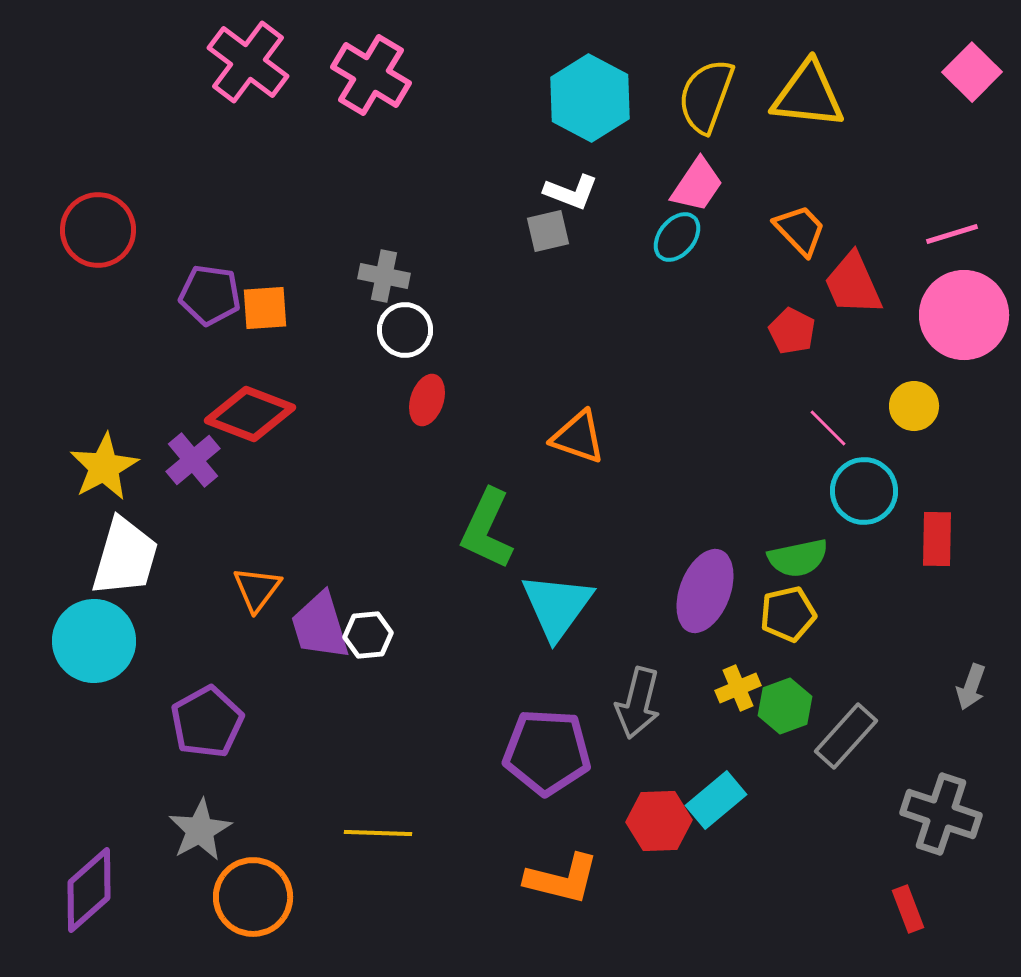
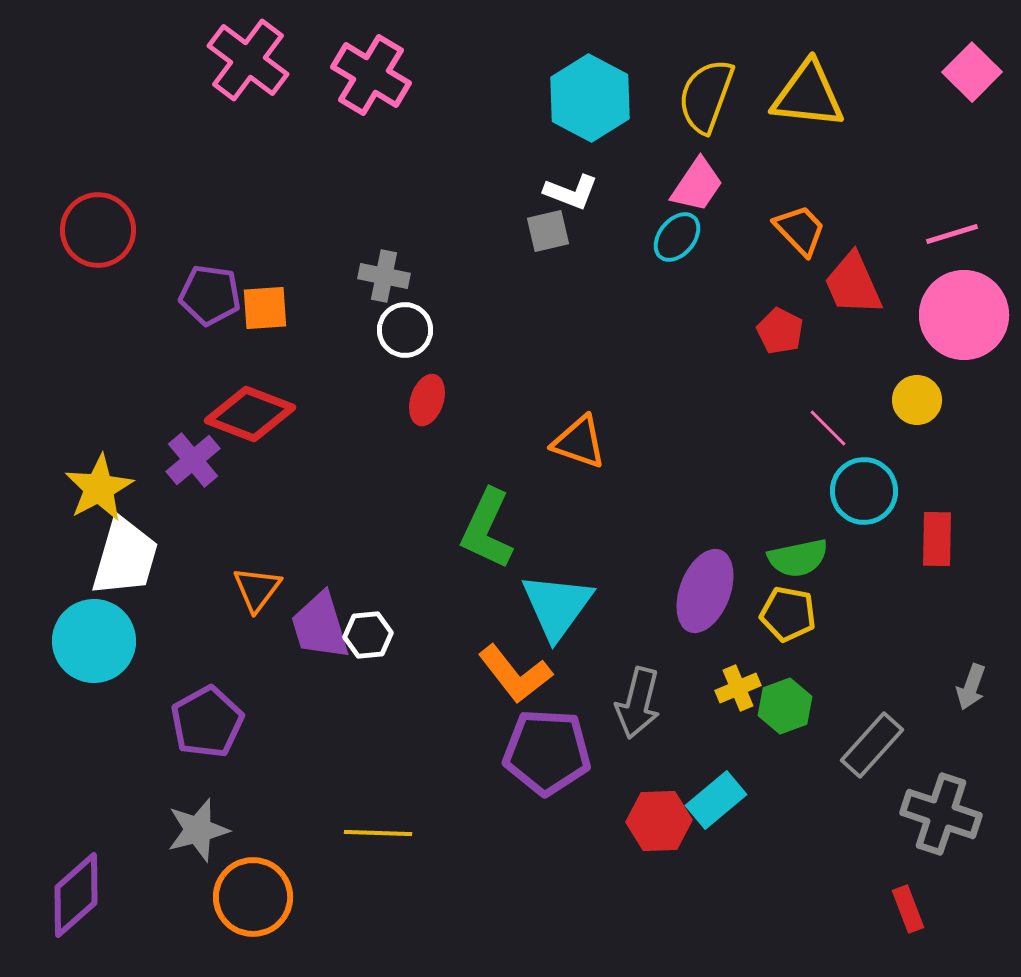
pink cross at (248, 62): moved 2 px up
red pentagon at (792, 331): moved 12 px left
yellow circle at (914, 406): moved 3 px right, 6 px up
orange triangle at (578, 437): moved 1 px right, 5 px down
yellow star at (104, 467): moved 5 px left, 21 px down
yellow pentagon at (788, 614): rotated 24 degrees clockwise
gray rectangle at (846, 736): moved 26 px right, 9 px down
gray star at (200, 830): moved 2 px left; rotated 14 degrees clockwise
orange L-shape at (562, 879): moved 47 px left, 205 px up; rotated 38 degrees clockwise
purple diamond at (89, 890): moved 13 px left, 5 px down
